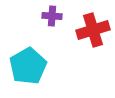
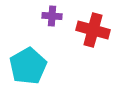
red cross: rotated 32 degrees clockwise
